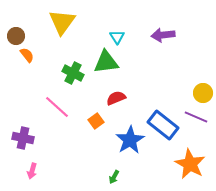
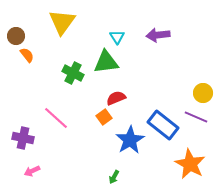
purple arrow: moved 5 px left
pink line: moved 1 px left, 11 px down
orange square: moved 8 px right, 4 px up
pink arrow: rotated 49 degrees clockwise
